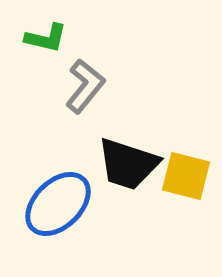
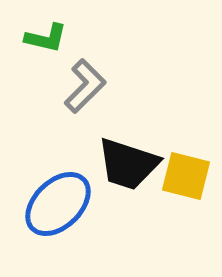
gray L-shape: rotated 6 degrees clockwise
